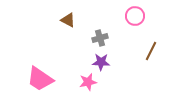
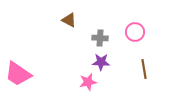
pink circle: moved 16 px down
brown triangle: moved 1 px right
gray cross: rotated 21 degrees clockwise
brown line: moved 7 px left, 18 px down; rotated 36 degrees counterclockwise
pink trapezoid: moved 22 px left, 5 px up
